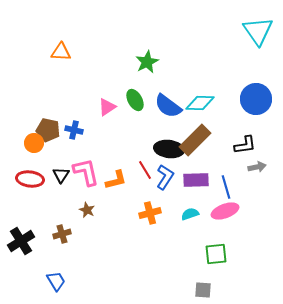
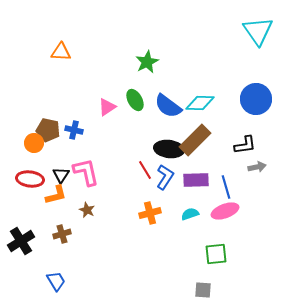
orange L-shape: moved 60 px left, 15 px down
